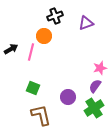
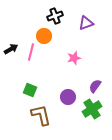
pink star: moved 26 px left, 10 px up
green square: moved 3 px left, 2 px down
green cross: moved 2 px left, 1 px down
